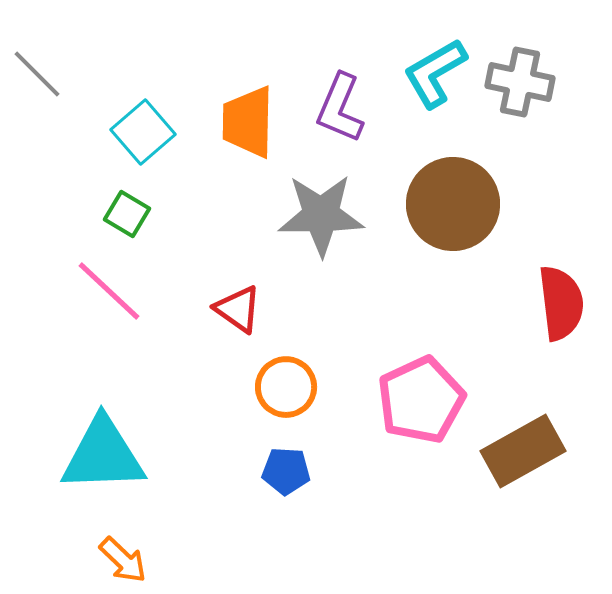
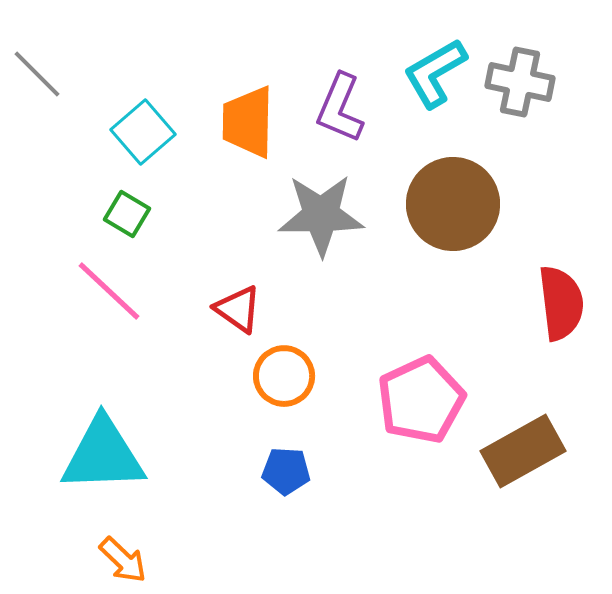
orange circle: moved 2 px left, 11 px up
